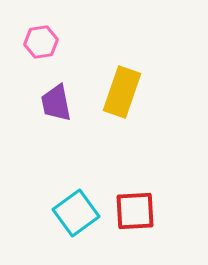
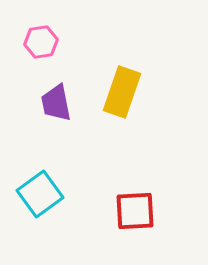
cyan square: moved 36 px left, 19 px up
